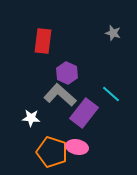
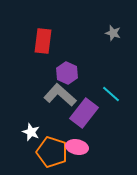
white star: moved 14 px down; rotated 18 degrees clockwise
